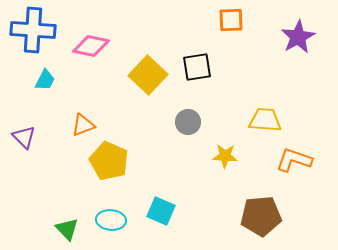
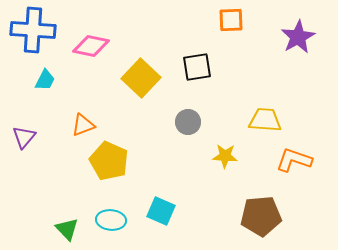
yellow square: moved 7 px left, 3 px down
purple triangle: rotated 25 degrees clockwise
